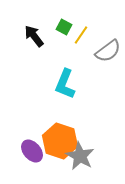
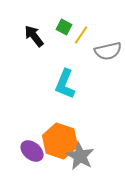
gray semicircle: rotated 24 degrees clockwise
purple ellipse: rotated 10 degrees counterclockwise
